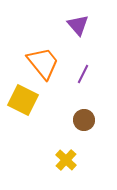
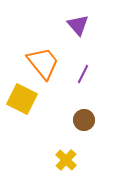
yellow square: moved 1 px left, 1 px up
